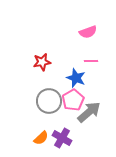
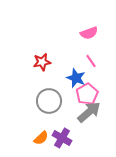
pink semicircle: moved 1 px right, 1 px down
pink line: rotated 56 degrees clockwise
pink pentagon: moved 14 px right, 6 px up
